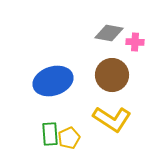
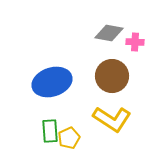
brown circle: moved 1 px down
blue ellipse: moved 1 px left, 1 px down
green rectangle: moved 3 px up
